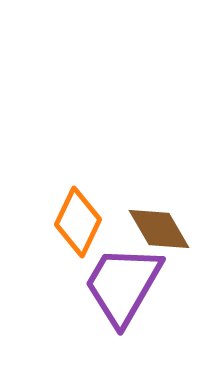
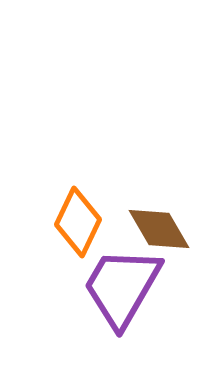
purple trapezoid: moved 1 px left, 2 px down
